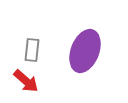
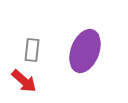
red arrow: moved 2 px left
